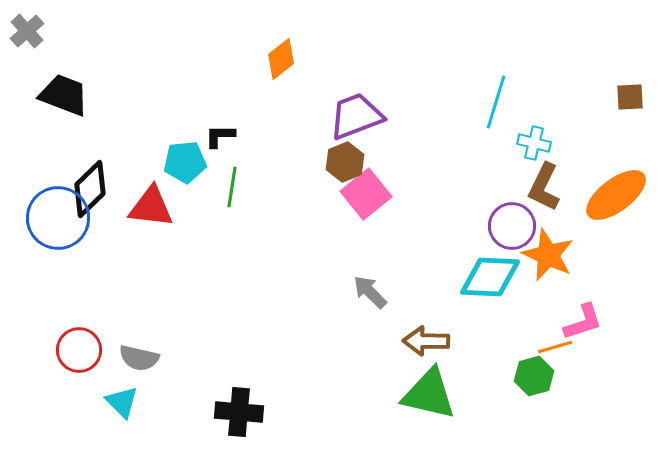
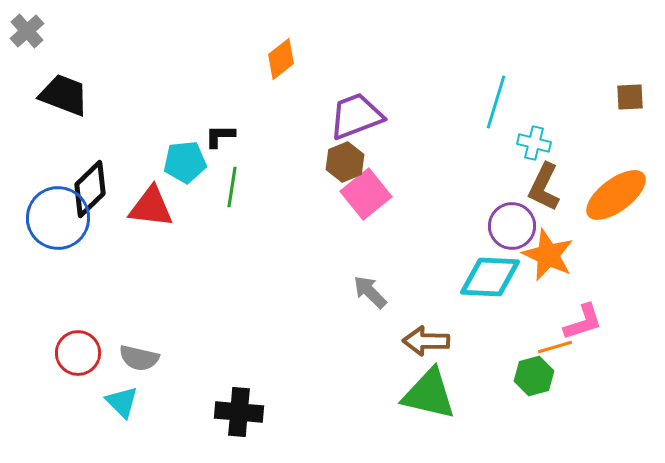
red circle: moved 1 px left, 3 px down
